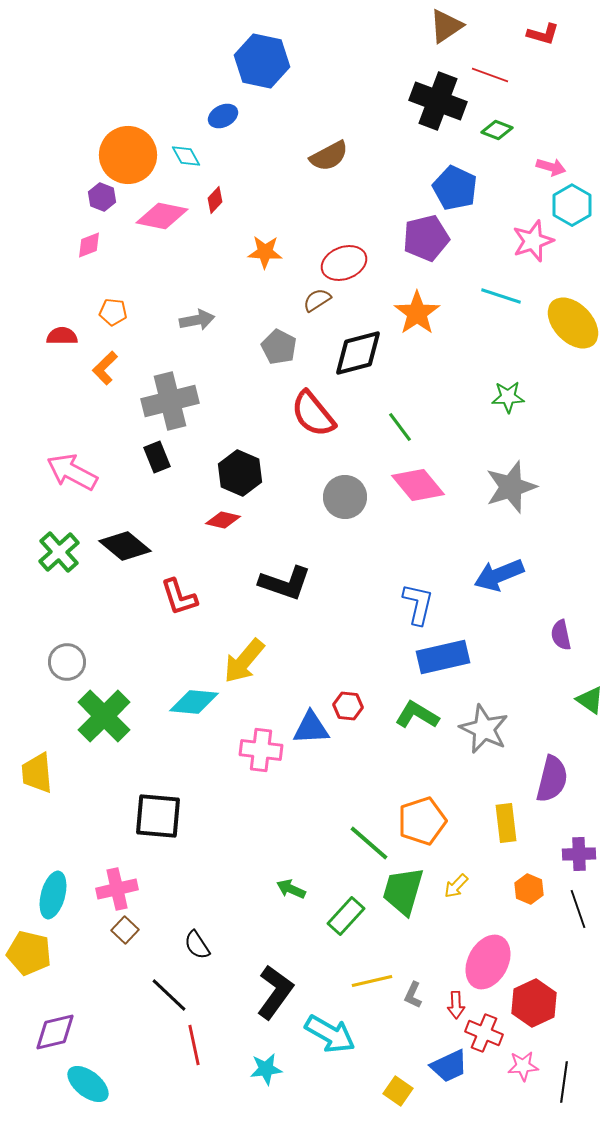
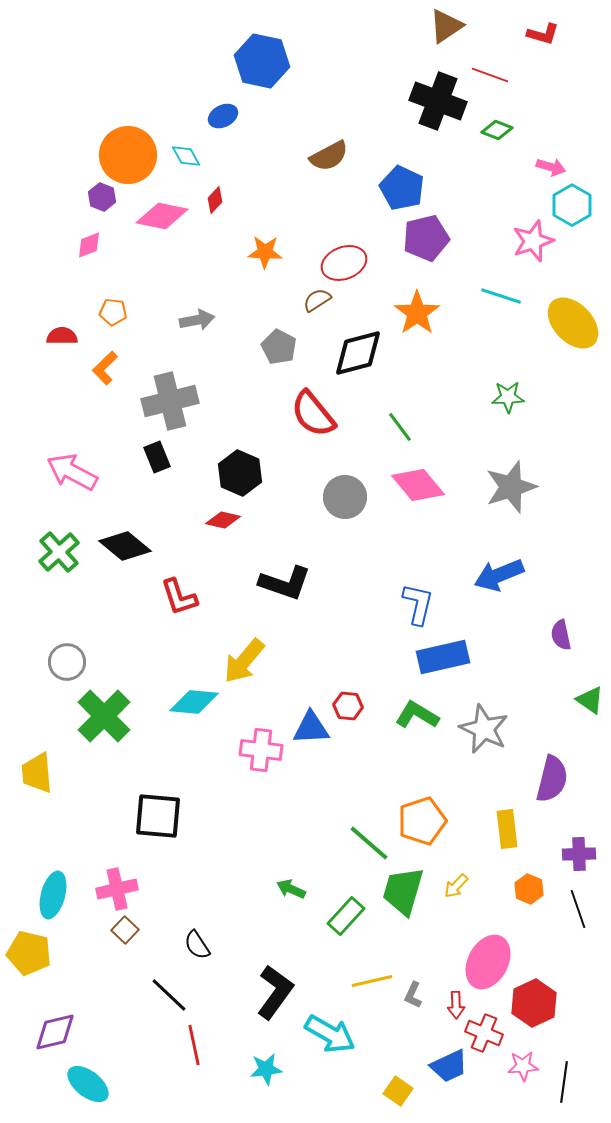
blue pentagon at (455, 188): moved 53 px left
yellow rectangle at (506, 823): moved 1 px right, 6 px down
